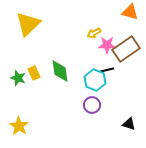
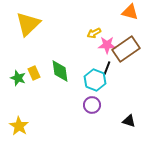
black line: moved 2 px up; rotated 56 degrees counterclockwise
black triangle: moved 3 px up
